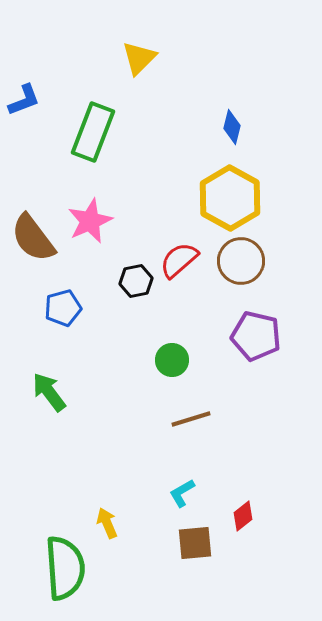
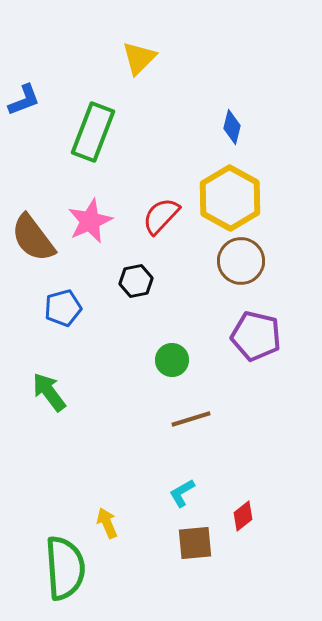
red semicircle: moved 18 px left, 44 px up; rotated 6 degrees counterclockwise
